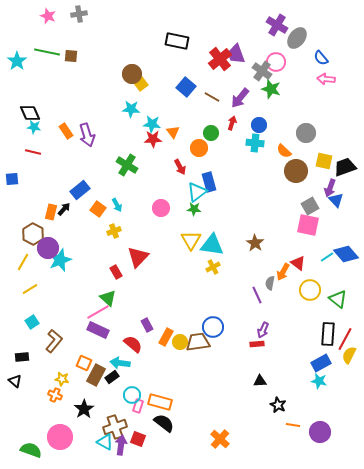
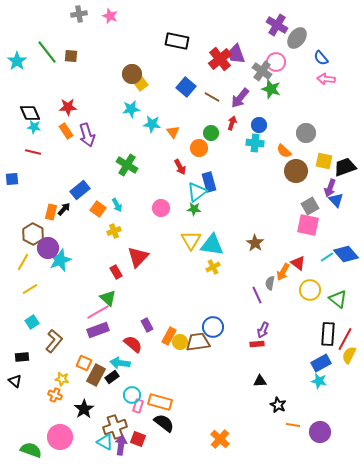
pink star at (48, 16): moved 62 px right
green line at (47, 52): rotated 40 degrees clockwise
cyan star at (131, 109): rotated 12 degrees counterclockwise
red star at (153, 139): moved 85 px left, 32 px up
purple rectangle at (98, 330): rotated 45 degrees counterclockwise
orange rectangle at (166, 337): moved 3 px right, 1 px up
